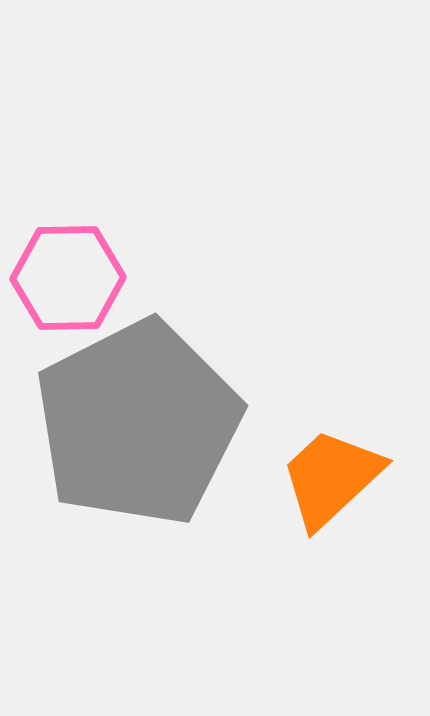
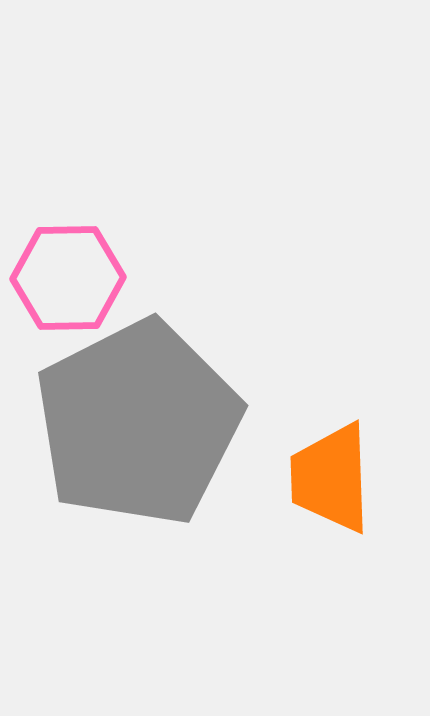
orange trapezoid: rotated 49 degrees counterclockwise
